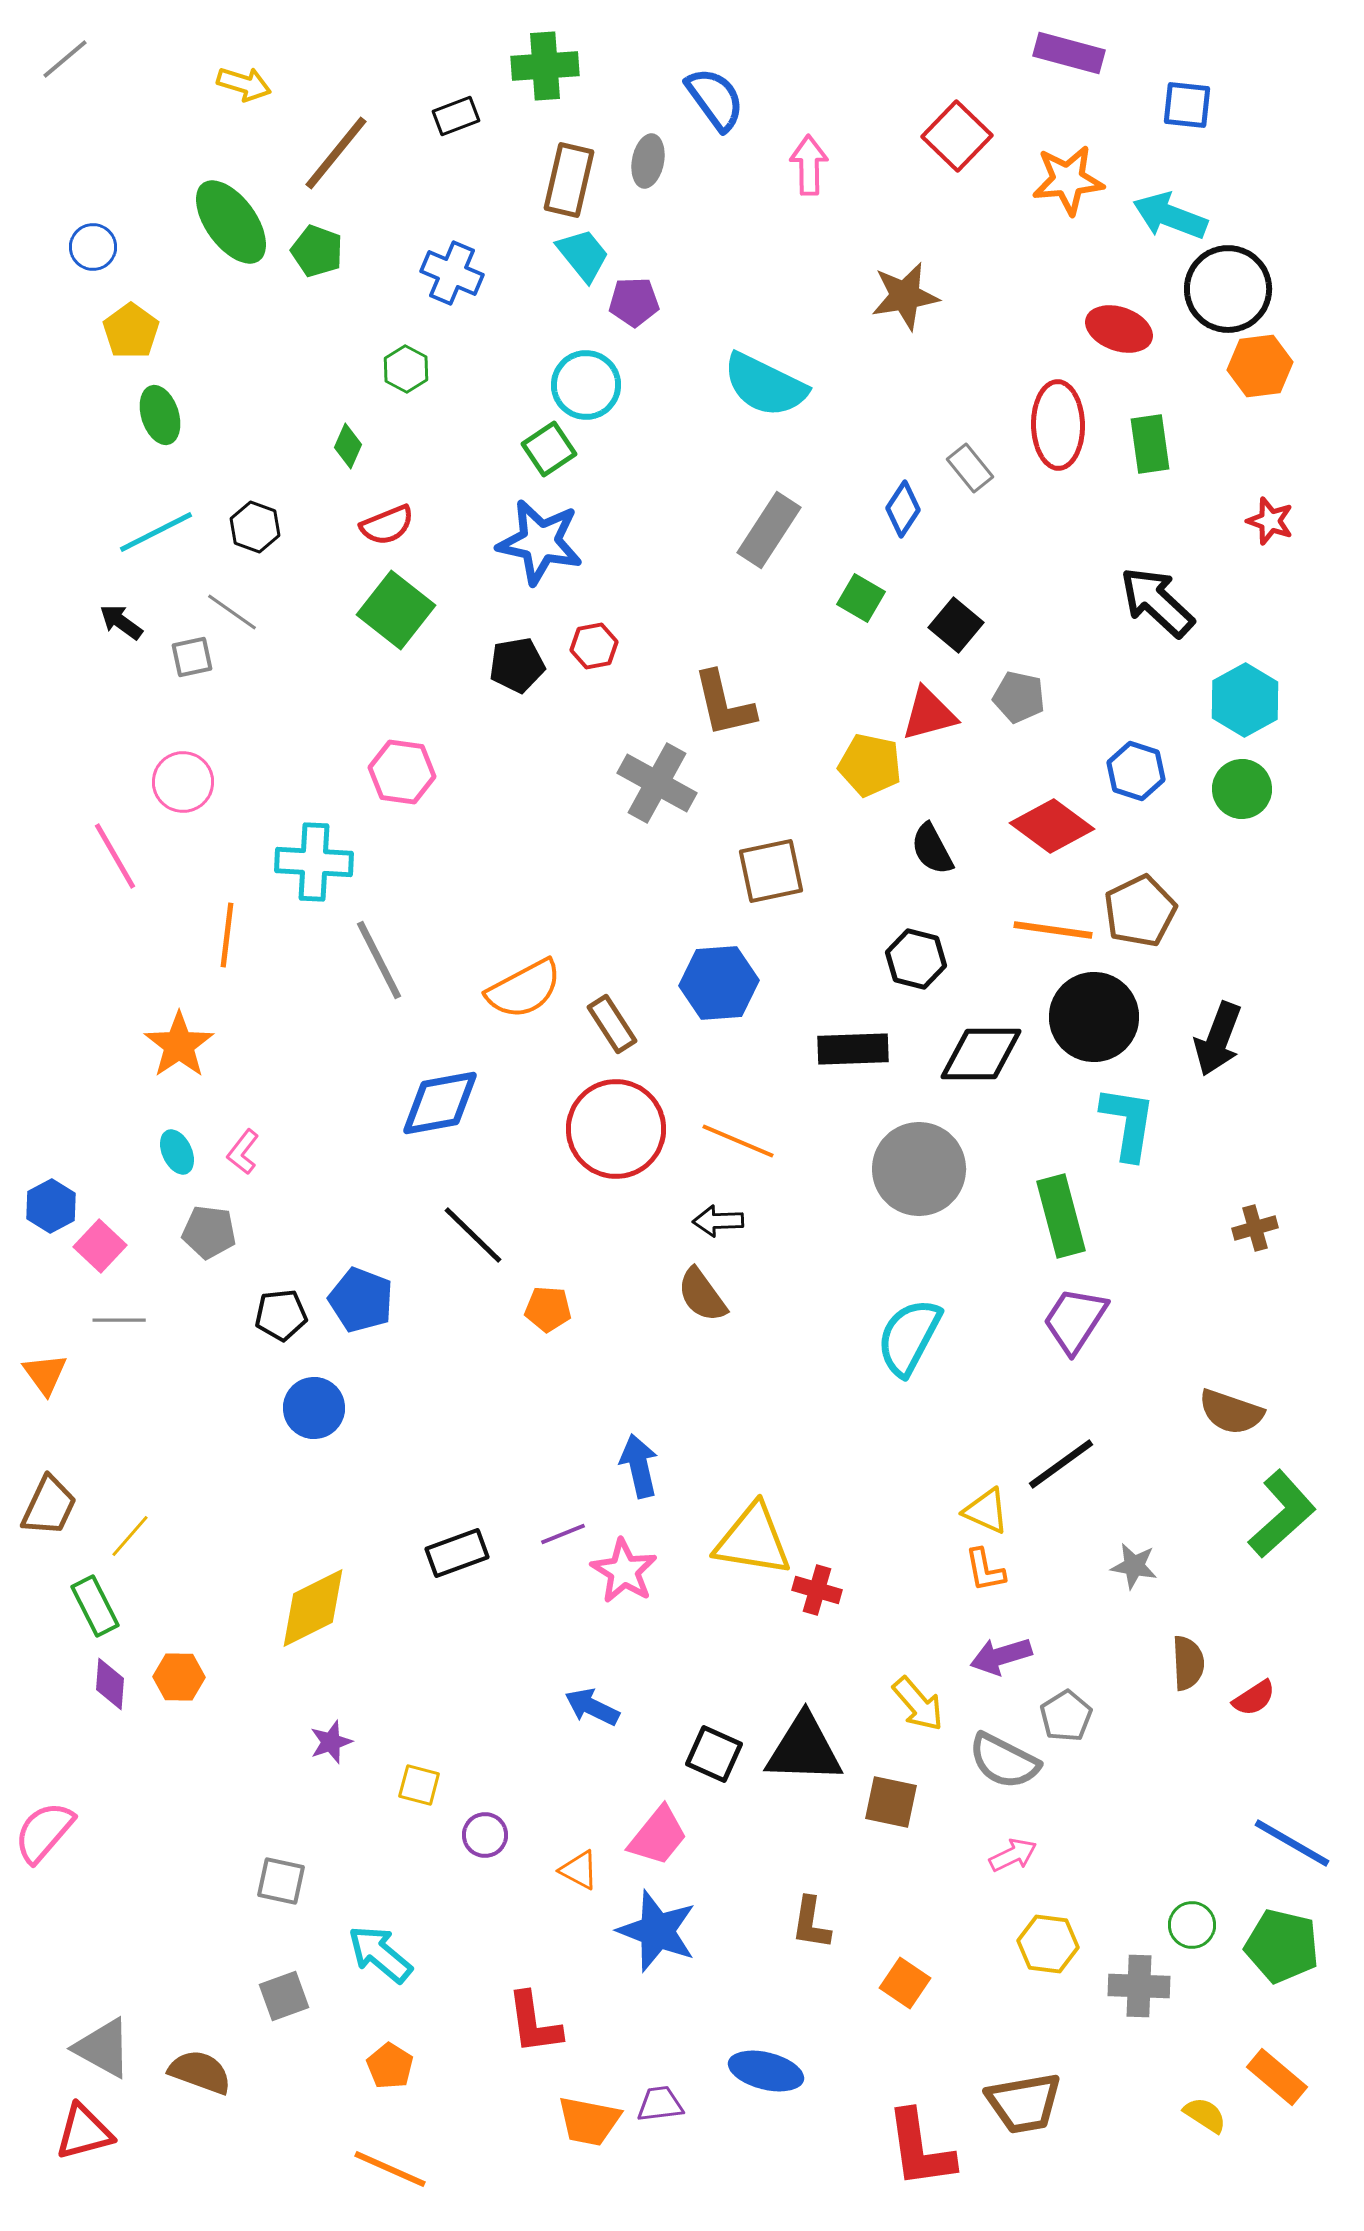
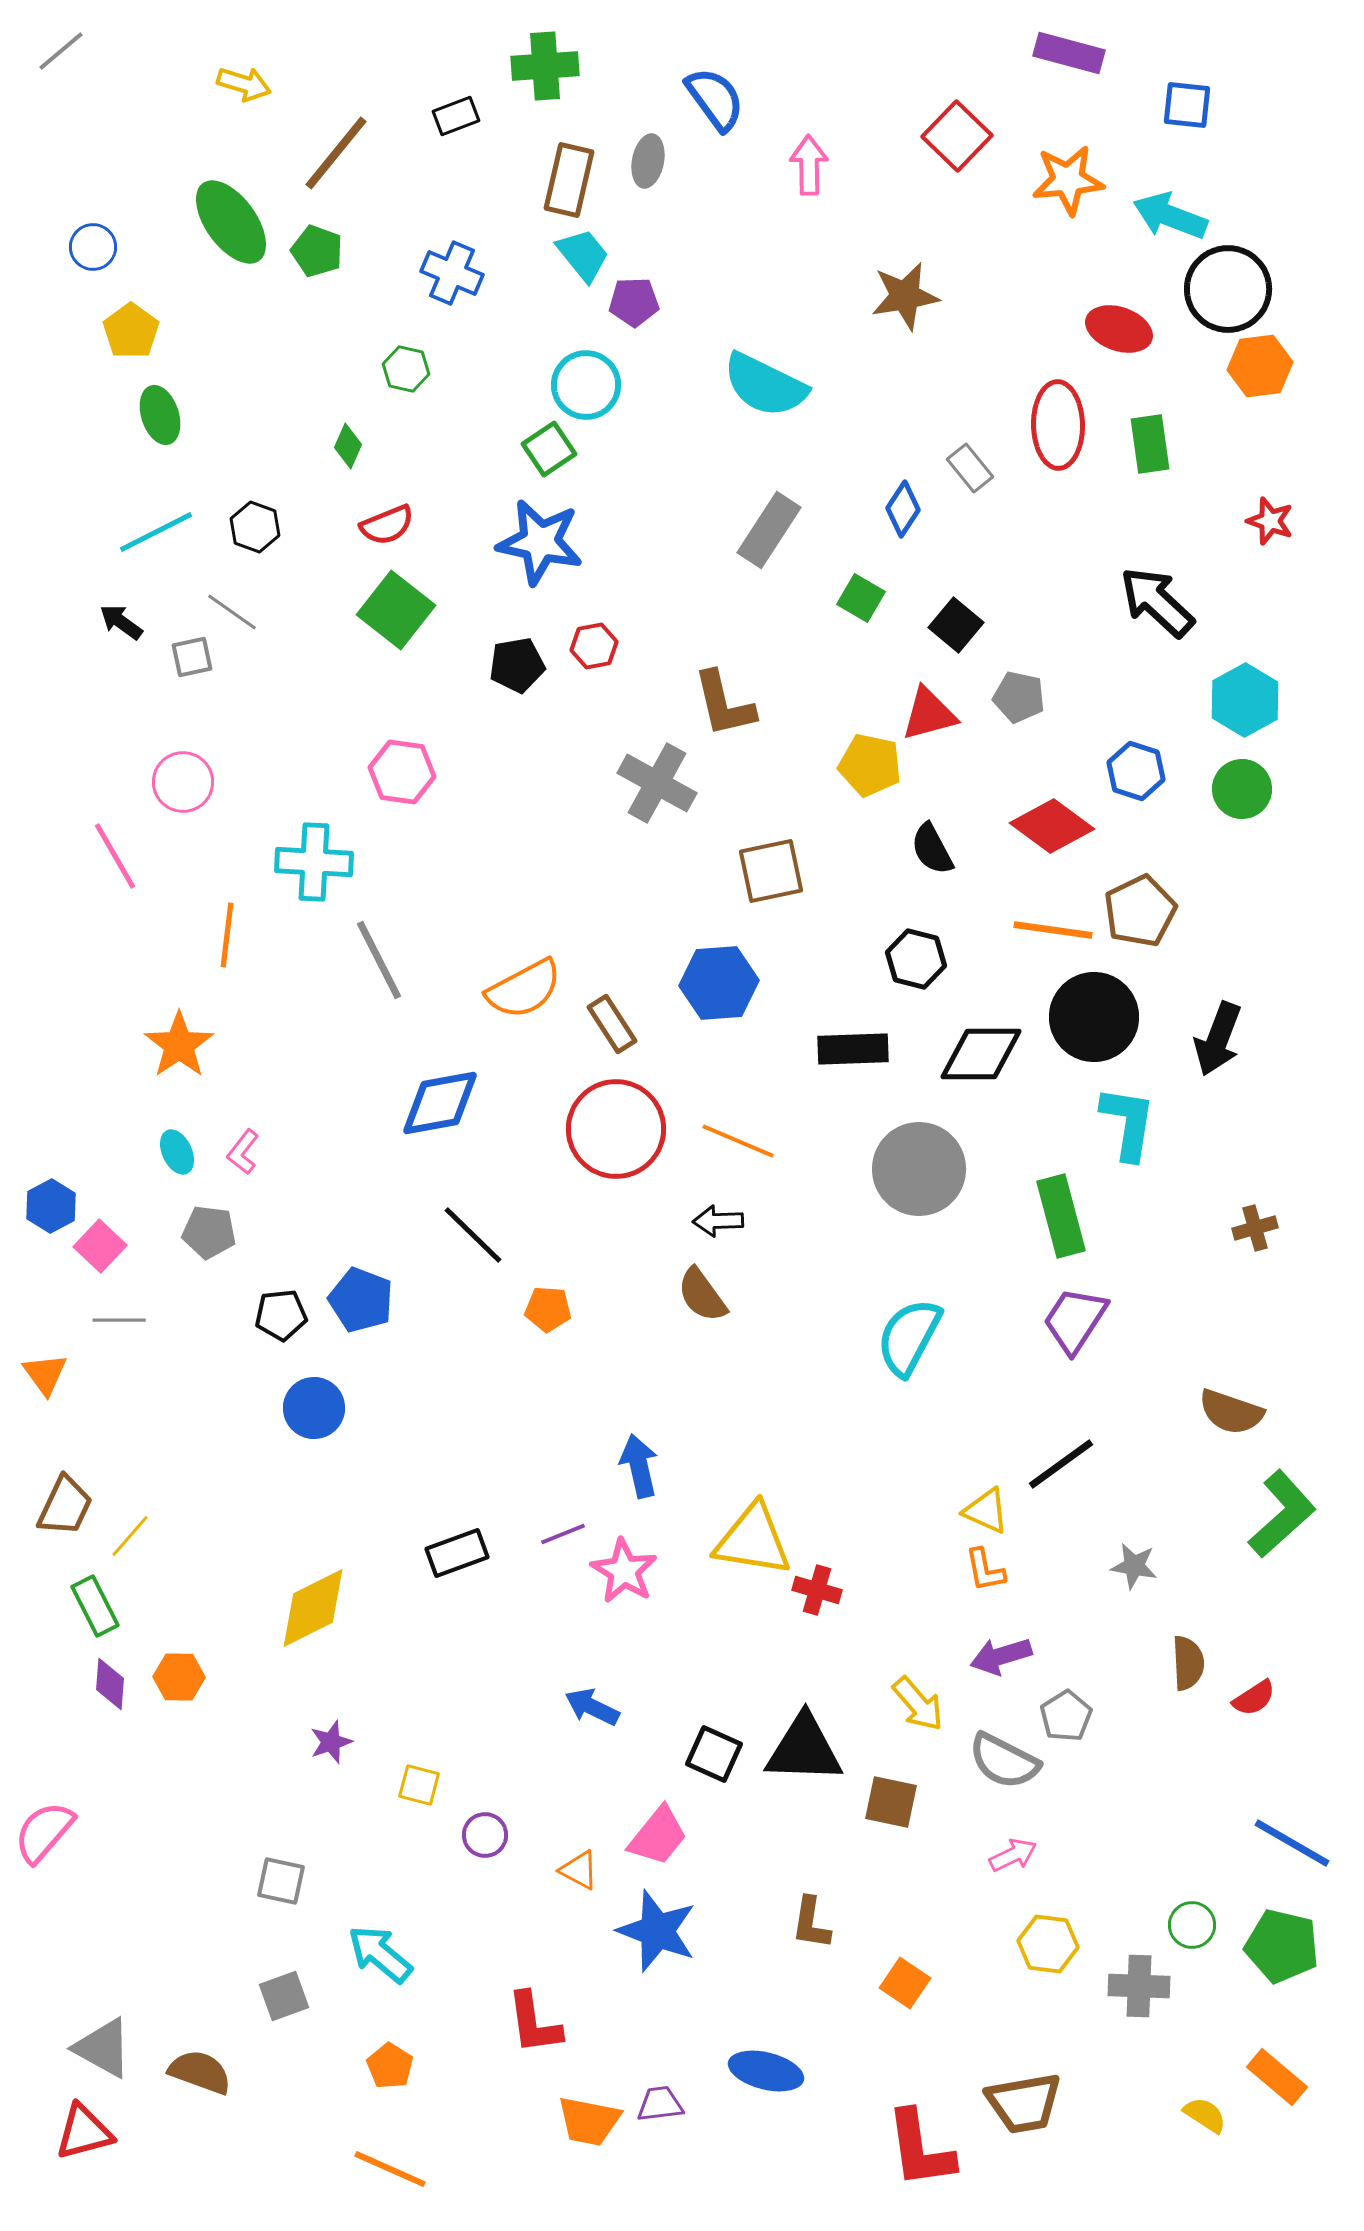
gray line at (65, 59): moved 4 px left, 8 px up
green hexagon at (406, 369): rotated 15 degrees counterclockwise
brown trapezoid at (49, 1506): moved 16 px right
